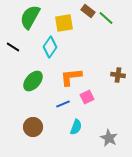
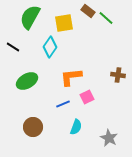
green ellipse: moved 6 px left; rotated 20 degrees clockwise
